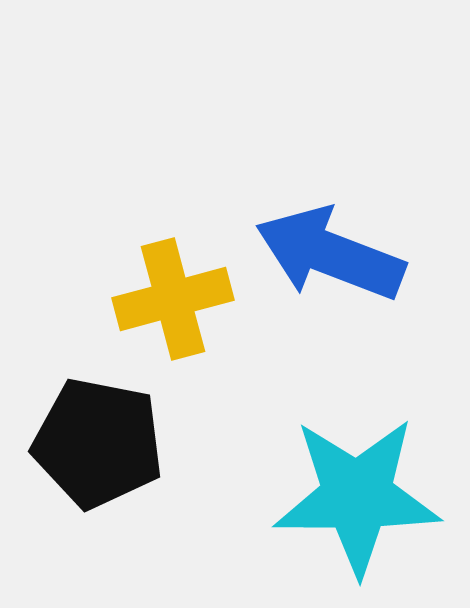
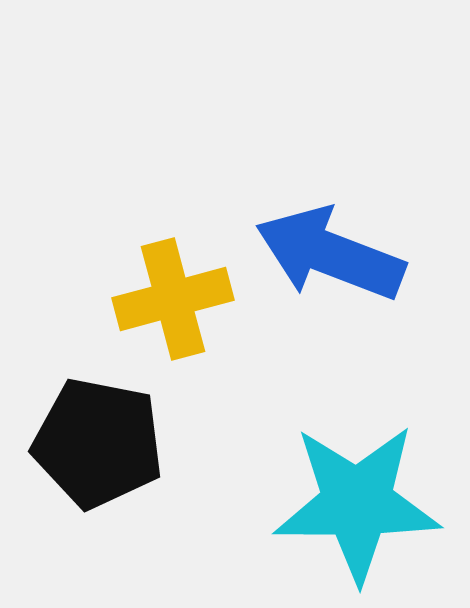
cyan star: moved 7 px down
